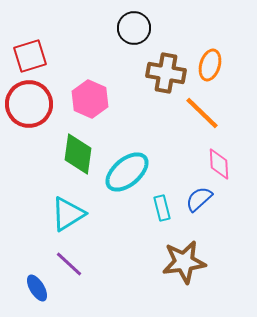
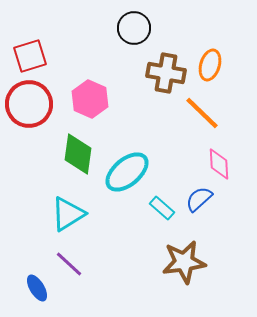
cyan rectangle: rotated 35 degrees counterclockwise
